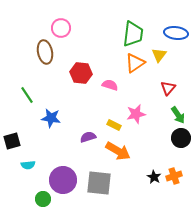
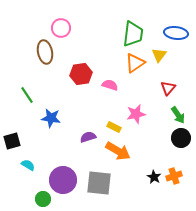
red hexagon: moved 1 px down; rotated 15 degrees counterclockwise
yellow rectangle: moved 2 px down
cyan semicircle: rotated 144 degrees counterclockwise
